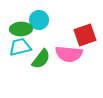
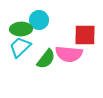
red square: rotated 20 degrees clockwise
cyan trapezoid: rotated 30 degrees counterclockwise
green semicircle: moved 5 px right
